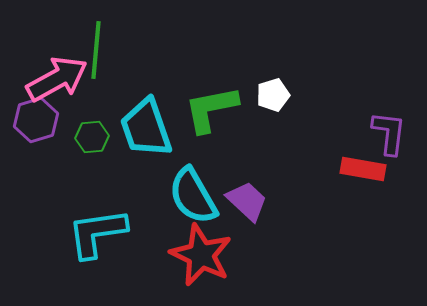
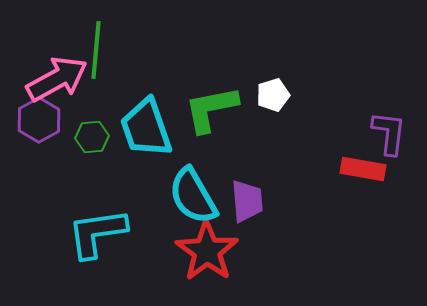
purple hexagon: moved 3 px right; rotated 12 degrees counterclockwise
purple trapezoid: rotated 42 degrees clockwise
red star: moved 6 px right, 4 px up; rotated 10 degrees clockwise
